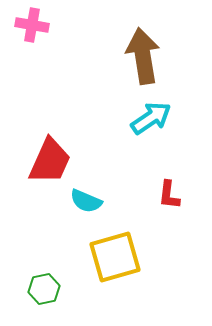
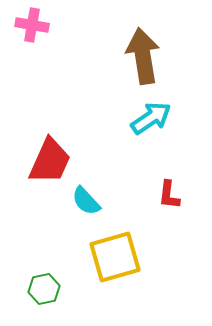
cyan semicircle: rotated 24 degrees clockwise
